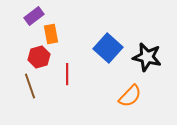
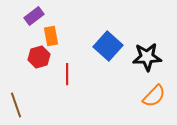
orange rectangle: moved 2 px down
blue square: moved 2 px up
black star: rotated 16 degrees counterclockwise
brown line: moved 14 px left, 19 px down
orange semicircle: moved 24 px right
